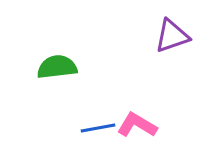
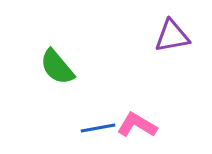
purple triangle: rotated 9 degrees clockwise
green semicircle: rotated 123 degrees counterclockwise
